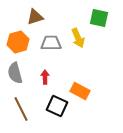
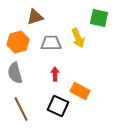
red arrow: moved 10 px right, 3 px up
black square: moved 1 px right
